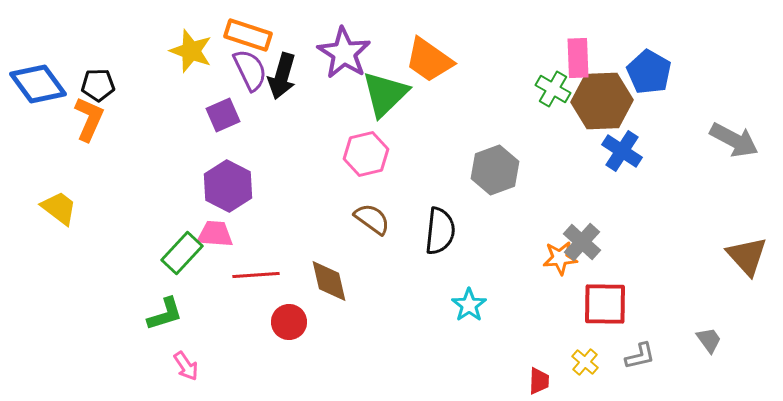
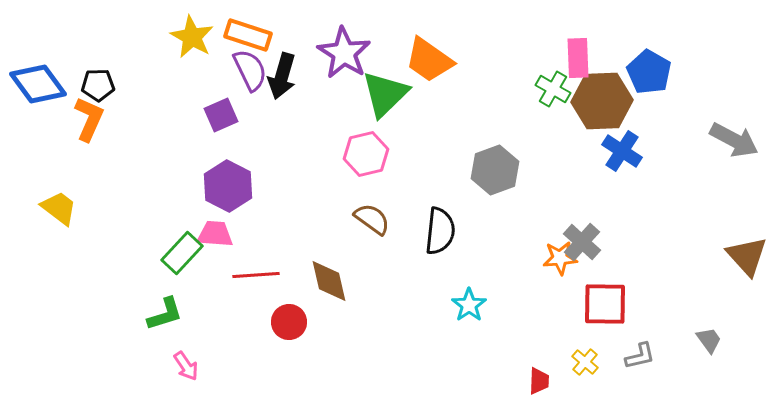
yellow star: moved 1 px right, 14 px up; rotated 9 degrees clockwise
purple square: moved 2 px left
